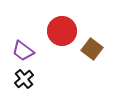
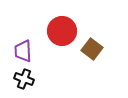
purple trapezoid: rotated 50 degrees clockwise
black cross: rotated 30 degrees counterclockwise
